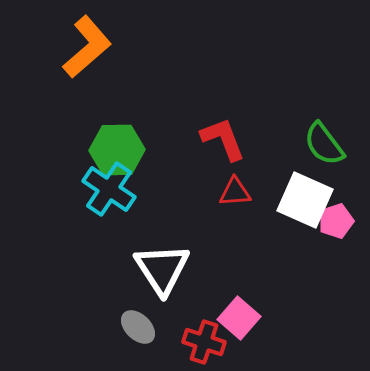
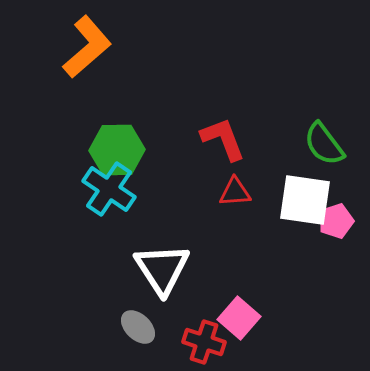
white square: rotated 16 degrees counterclockwise
